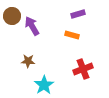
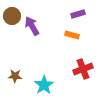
brown star: moved 13 px left, 15 px down
